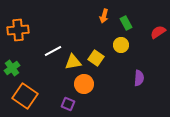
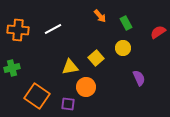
orange arrow: moved 4 px left; rotated 56 degrees counterclockwise
orange cross: rotated 10 degrees clockwise
yellow circle: moved 2 px right, 3 px down
white line: moved 22 px up
yellow square: rotated 14 degrees clockwise
yellow triangle: moved 3 px left, 5 px down
green cross: rotated 21 degrees clockwise
purple semicircle: rotated 28 degrees counterclockwise
orange circle: moved 2 px right, 3 px down
orange square: moved 12 px right
purple square: rotated 16 degrees counterclockwise
